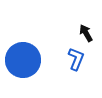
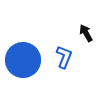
blue L-shape: moved 12 px left, 2 px up
